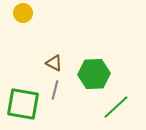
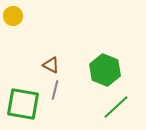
yellow circle: moved 10 px left, 3 px down
brown triangle: moved 3 px left, 2 px down
green hexagon: moved 11 px right, 4 px up; rotated 24 degrees clockwise
